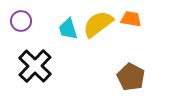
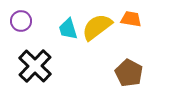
yellow semicircle: moved 1 px left, 3 px down
brown pentagon: moved 2 px left, 4 px up
